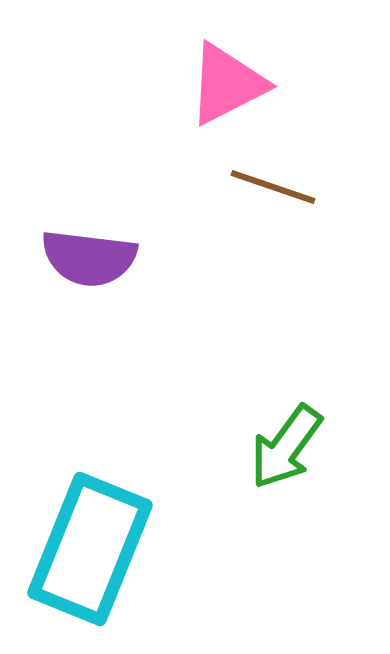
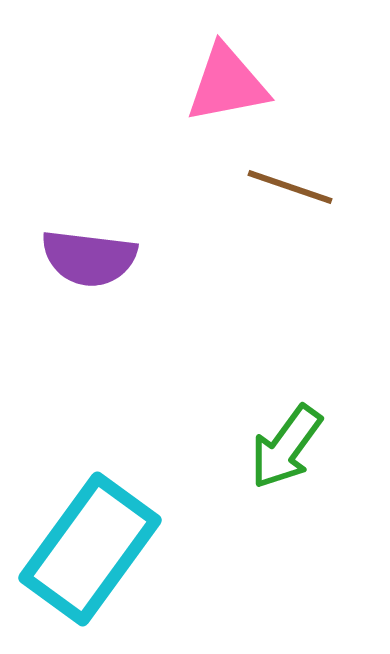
pink triangle: rotated 16 degrees clockwise
brown line: moved 17 px right
cyan rectangle: rotated 14 degrees clockwise
